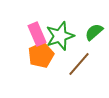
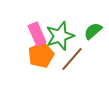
green semicircle: moved 1 px left, 1 px up
brown line: moved 7 px left, 5 px up
